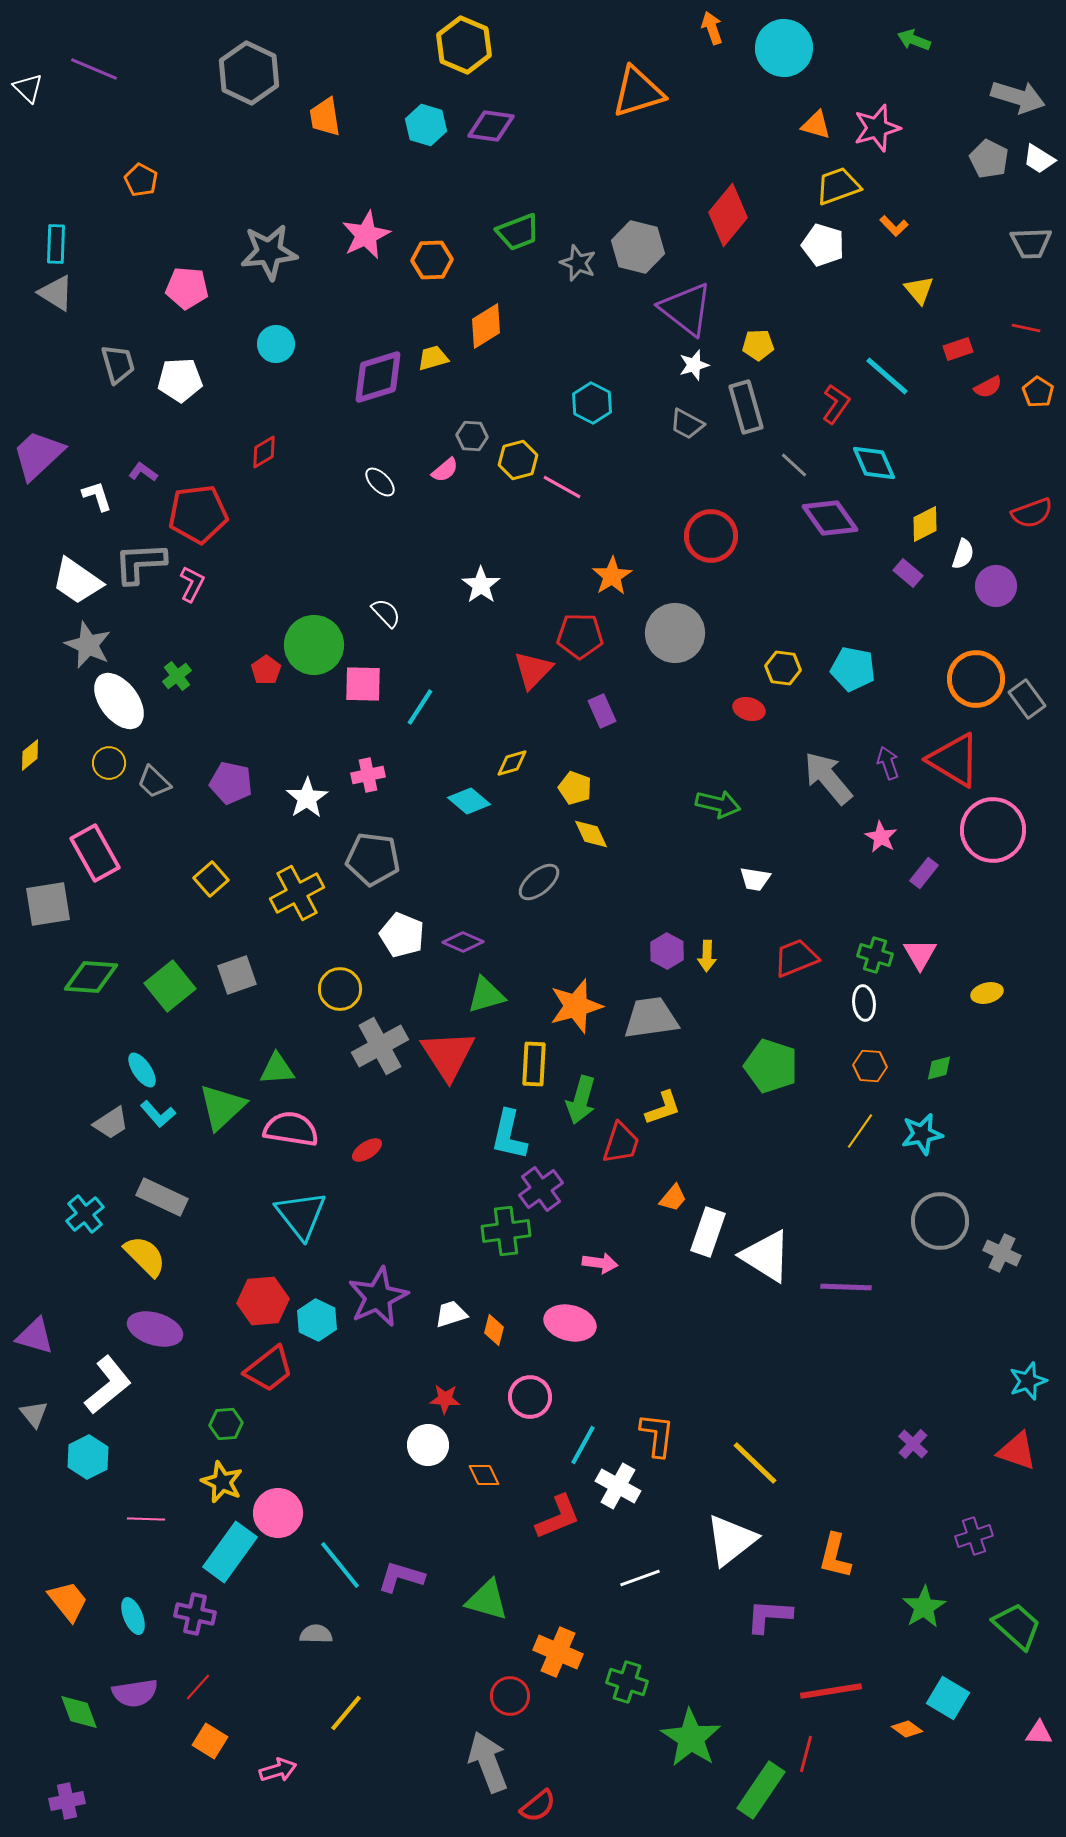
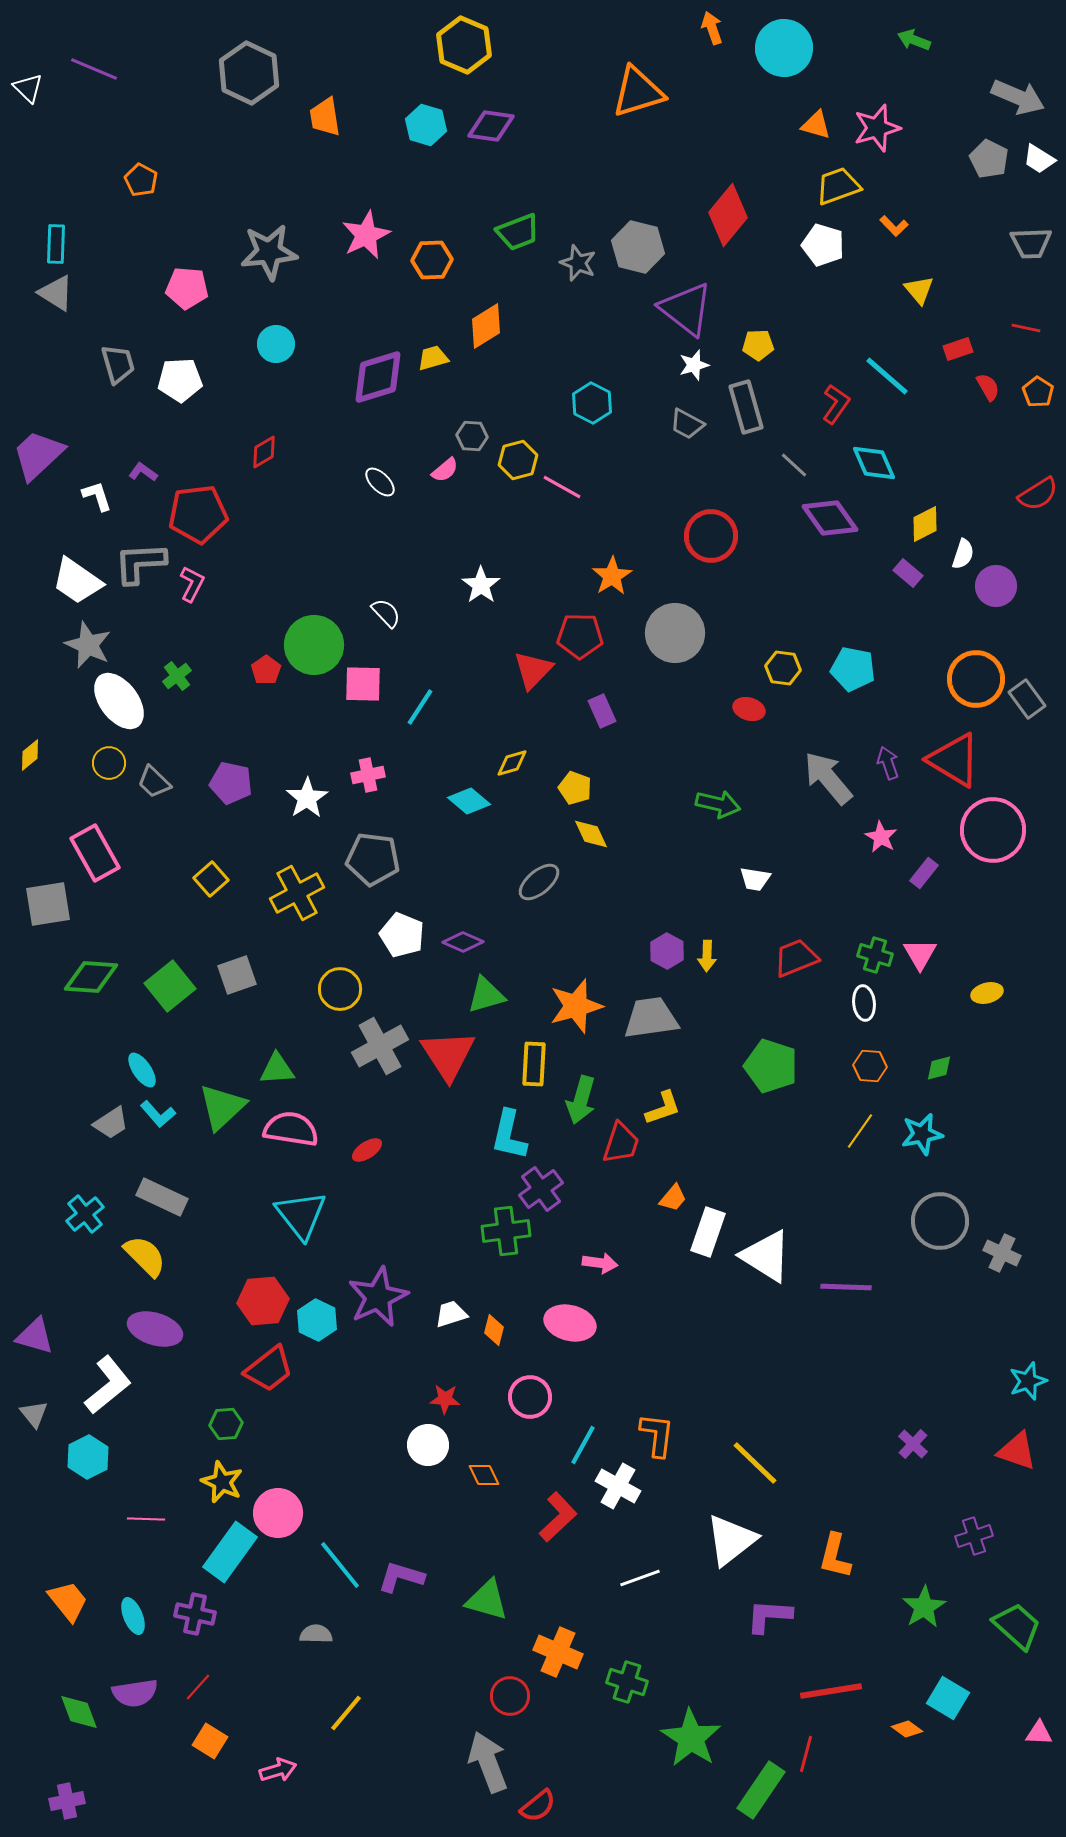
gray arrow at (1018, 97): rotated 6 degrees clockwise
red semicircle at (988, 387): rotated 92 degrees counterclockwise
red semicircle at (1032, 513): moved 6 px right, 19 px up; rotated 12 degrees counterclockwise
red L-shape at (558, 1517): rotated 21 degrees counterclockwise
